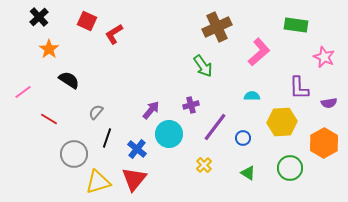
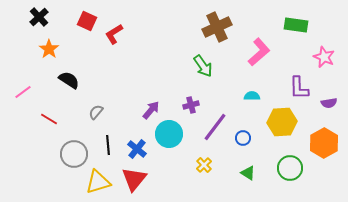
black line: moved 1 px right, 7 px down; rotated 24 degrees counterclockwise
